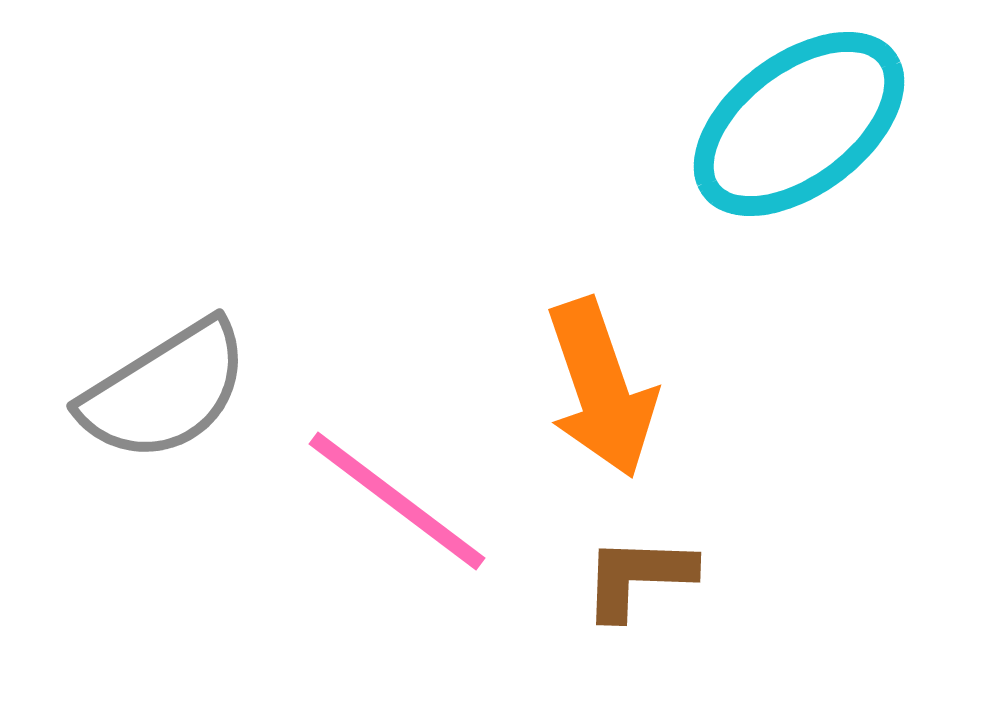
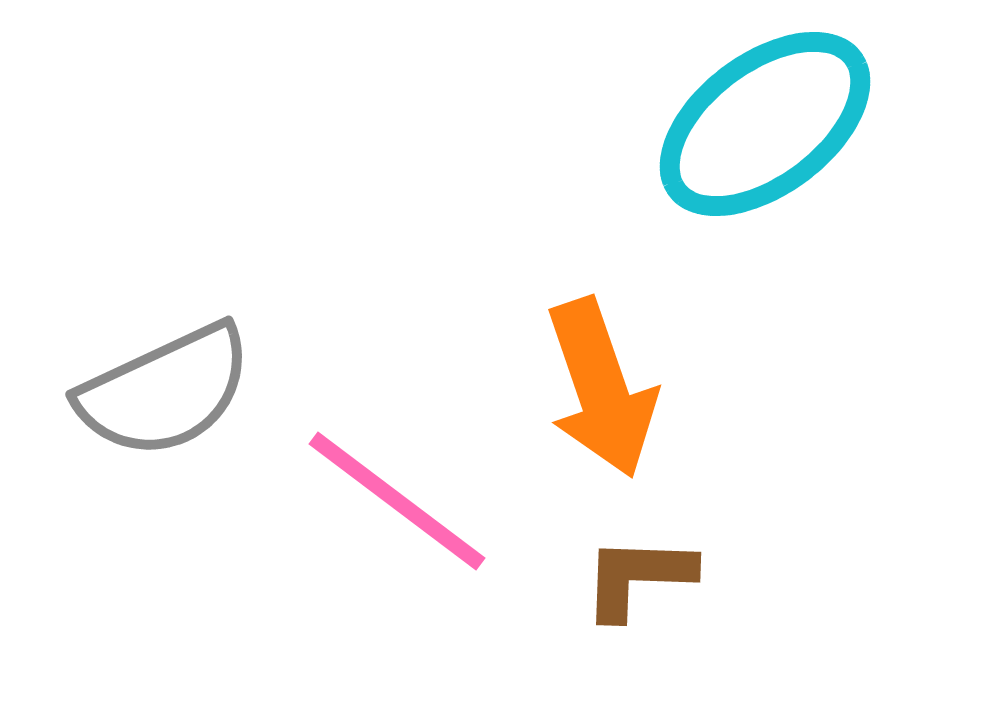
cyan ellipse: moved 34 px left
gray semicircle: rotated 7 degrees clockwise
